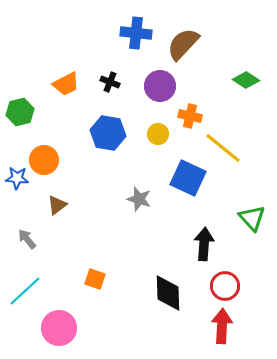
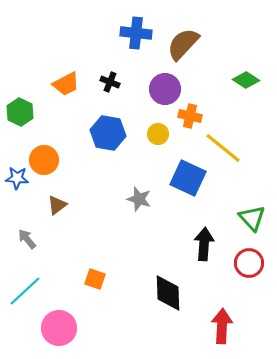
purple circle: moved 5 px right, 3 px down
green hexagon: rotated 20 degrees counterclockwise
red circle: moved 24 px right, 23 px up
